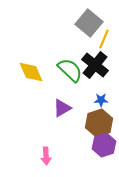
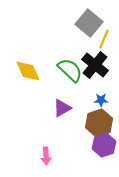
yellow diamond: moved 3 px left, 1 px up
